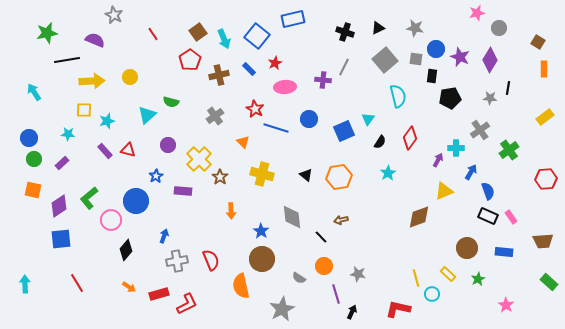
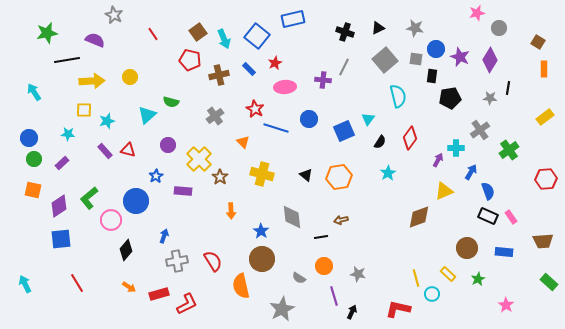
red pentagon at (190, 60): rotated 25 degrees counterclockwise
black line at (321, 237): rotated 56 degrees counterclockwise
red semicircle at (211, 260): moved 2 px right, 1 px down; rotated 10 degrees counterclockwise
cyan arrow at (25, 284): rotated 24 degrees counterclockwise
purple line at (336, 294): moved 2 px left, 2 px down
